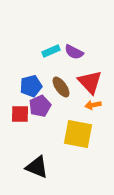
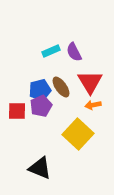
purple semicircle: rotated 36 degrees clockwise
red triangle: rotated 12 degrees clockwise
blue pentagon: moved 9 px right, 4 px down
purple pentagon: moved 1 px right
red square: moved 3 px left, 3 px up
yellow square: rotated 32 degrees clockwise
black triangle: moved 3 px right, 1 px down
